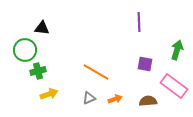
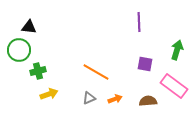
black triangle: moved 13 px left, 1 px up
green circle: moved 6 px left
